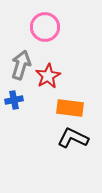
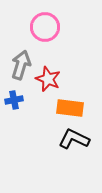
red star: moved 3 px down; rotated 20 degrees counterclockwise
black L-shape: moved 1 px right, 1 px down
